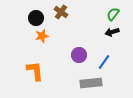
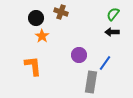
brown cross: rotated 16 degrees counterclockwise
black arrow: rotated 16 degrees clockwise
orange star: rotated 24 degrees counterclockwise
blue line: moved 1 px right, 1 px down
orange L-shape: moved 2 px left, 5 px up
gray rectangle: moved 1 px up; rotated 75 degrees counterclockwise
